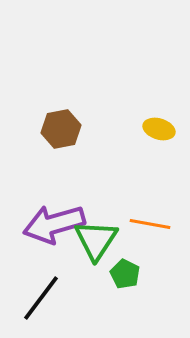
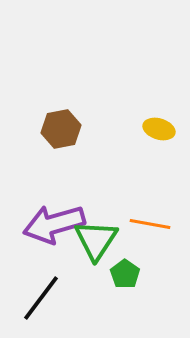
green pentagon: rotated 8 degrees clockwise
